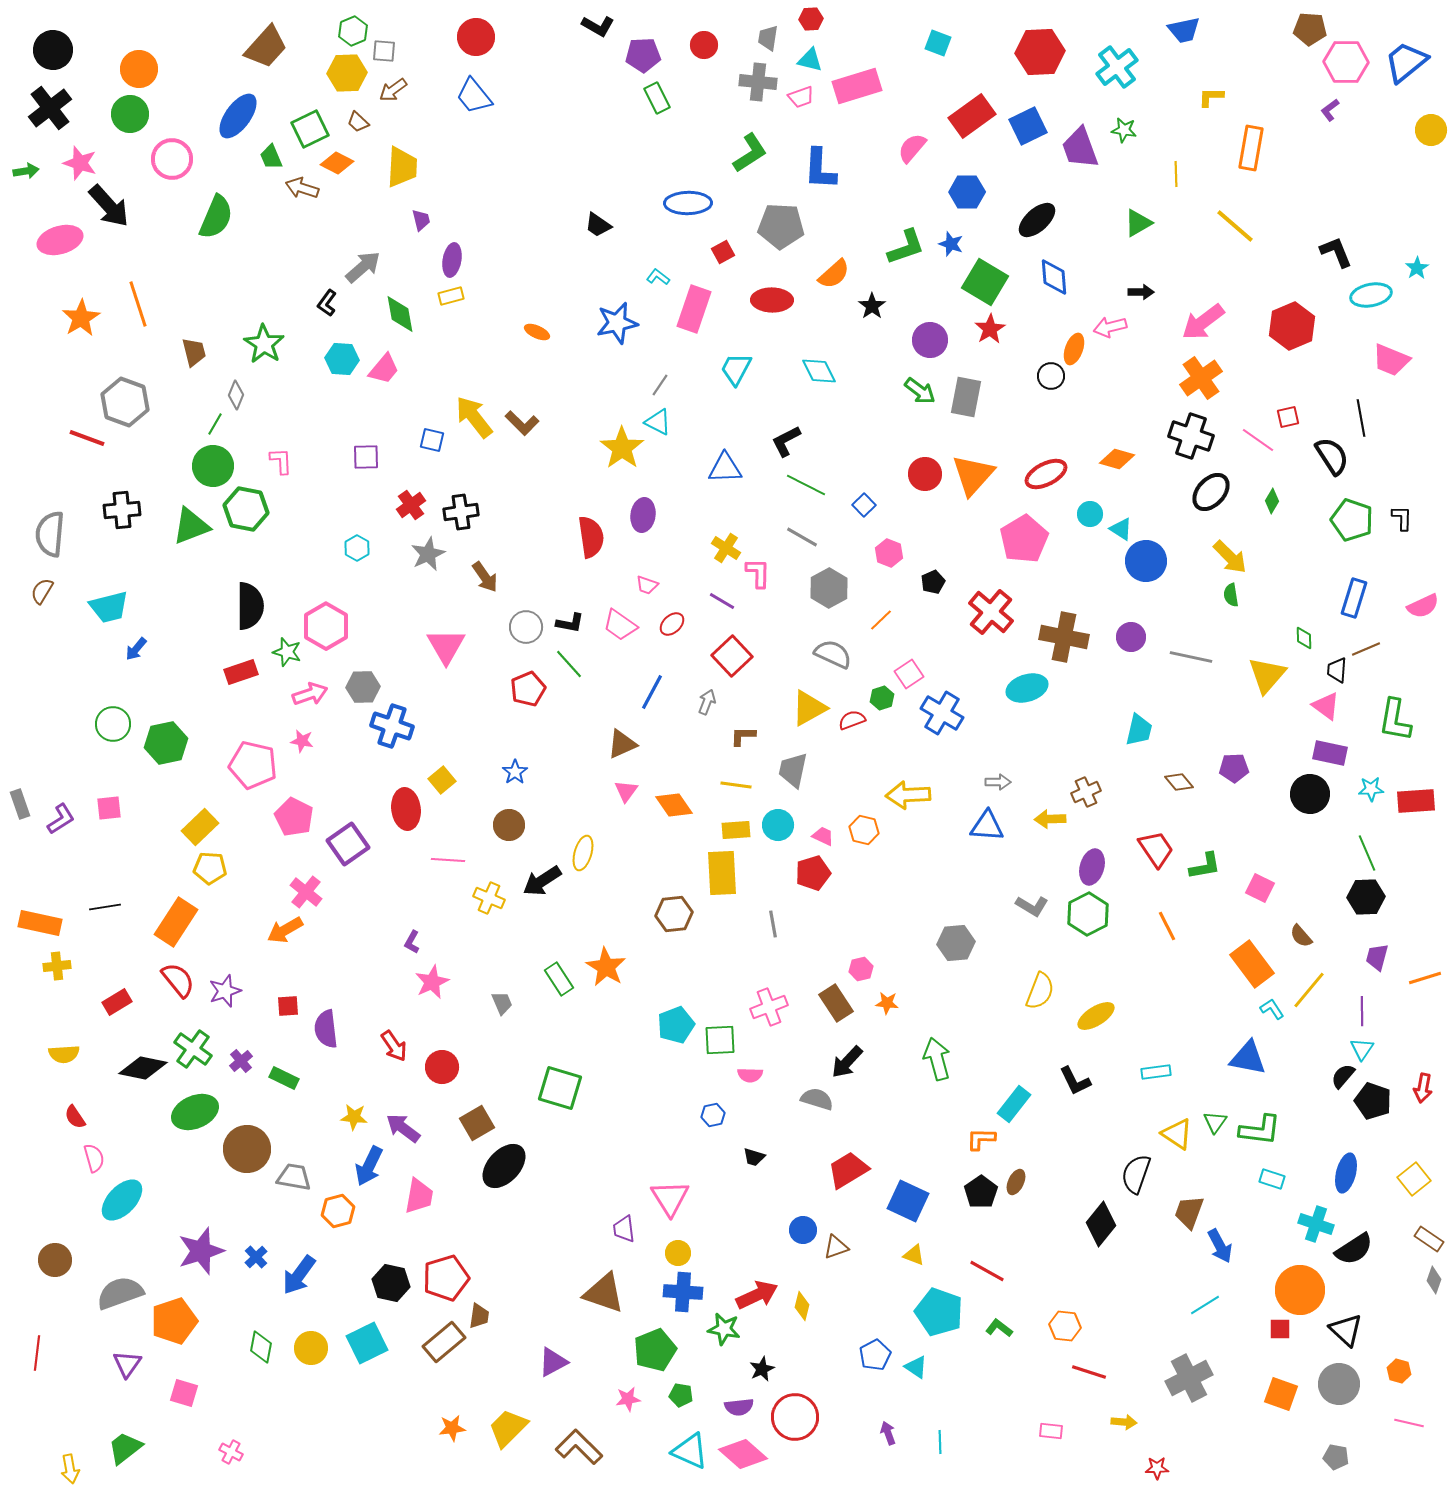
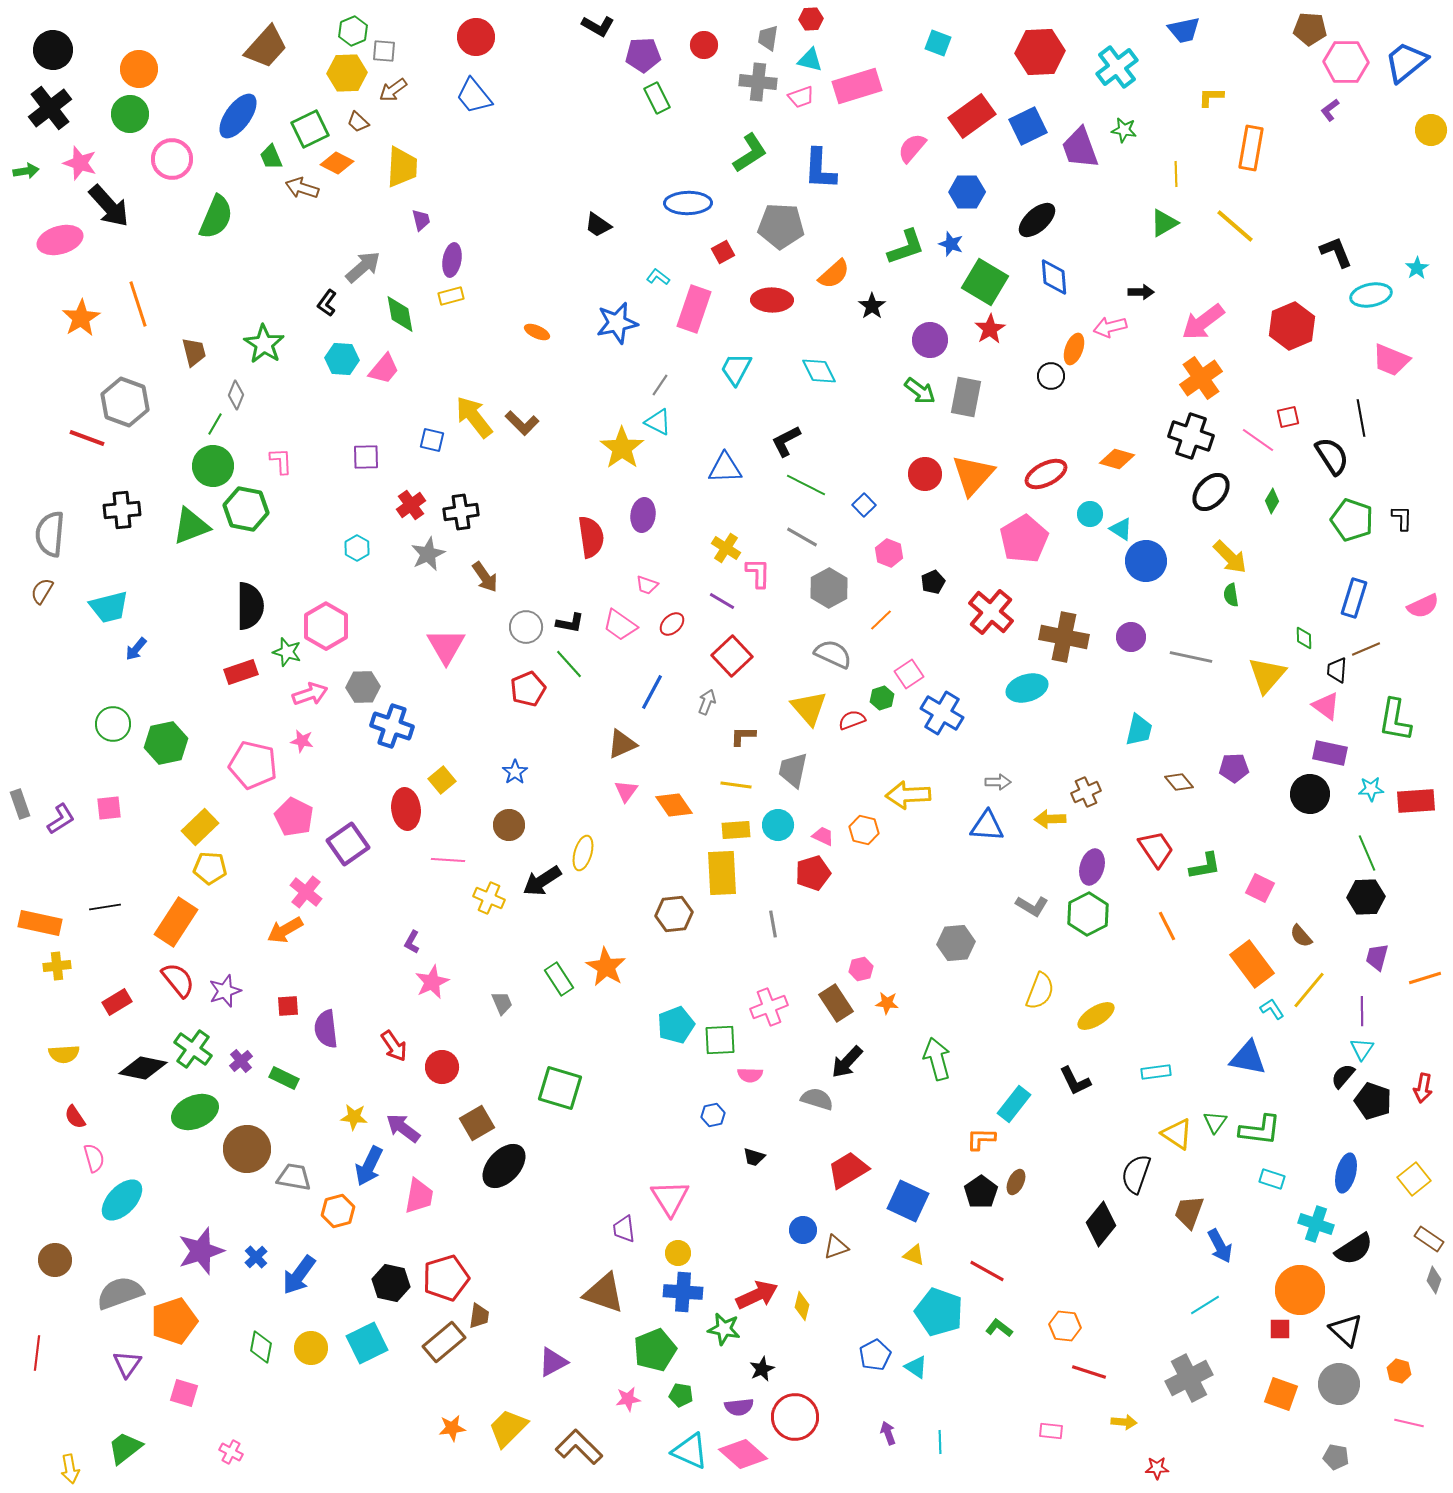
green triangle at (1138, 223): moved 26 px right
yellow triangle at (809, 708): rotated 42 degrees counterclockwise
